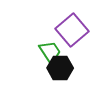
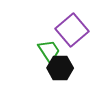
green trapezoid: moved 1 px left, 1 px up
